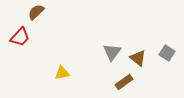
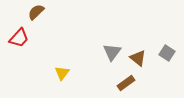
red trapezoid: moved 1 px left, 1 px down
yellow triangle: rotated 42 degrees counterclockwise
brown rectangle: moved 2 px right, 1 px down
